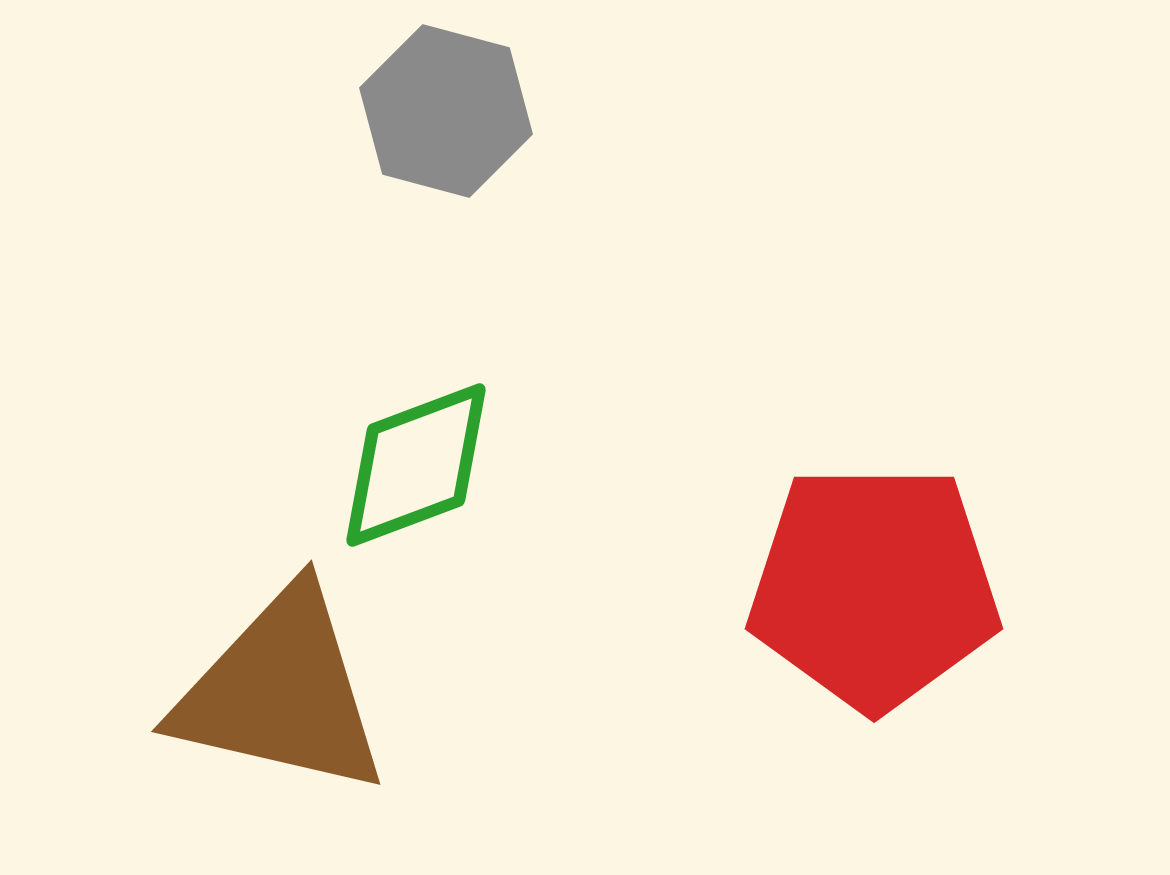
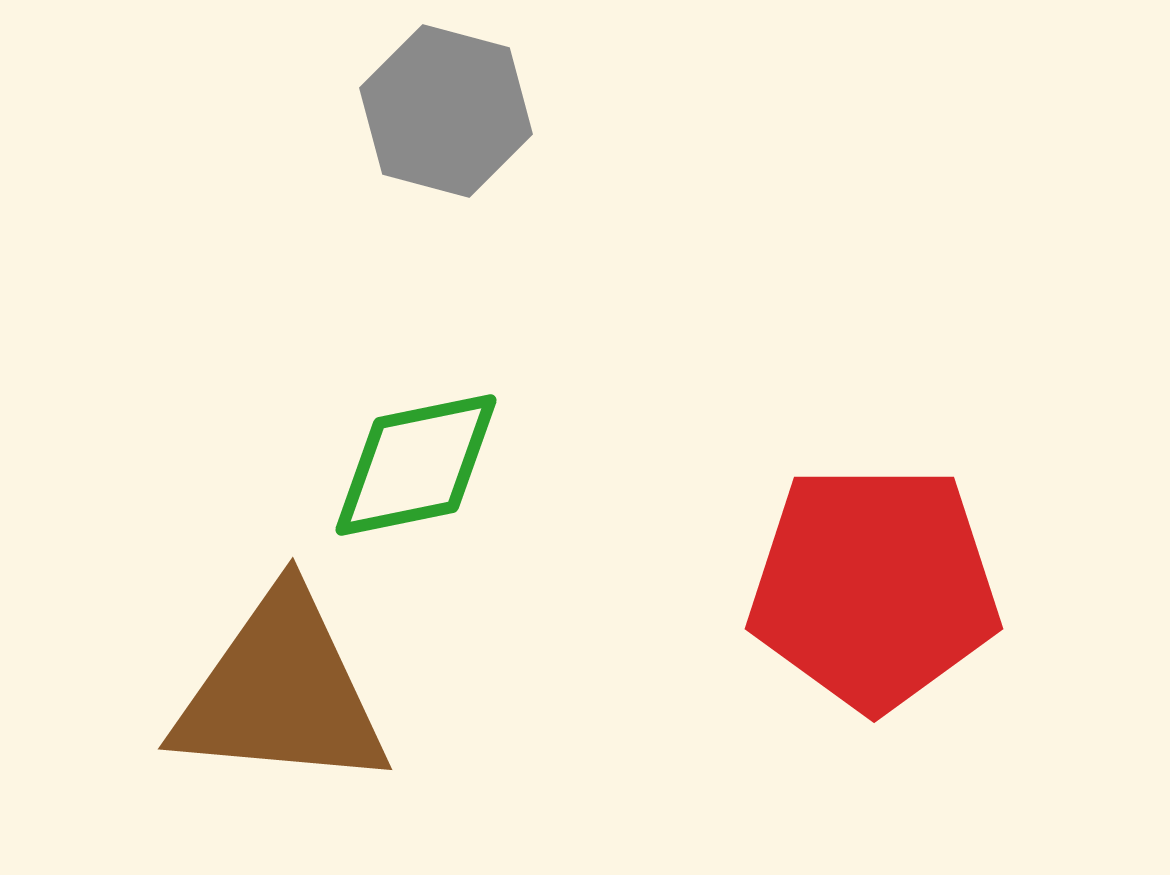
green diamond: rotated 9 degrees clockwise
brown triangle: rotated 8 degrees counterclockwise
